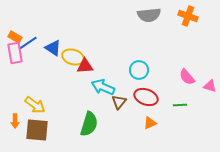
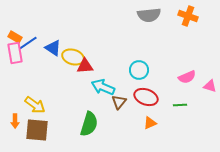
pink semicircle: rotated 72 degrees counterclockwise
